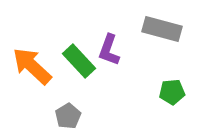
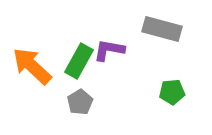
purple L-shape: rotated 80 degrees clockwise
green rectangle: rotated 72 degrees clockwise
gray pentagon: moved 12 px right, 14 px up
